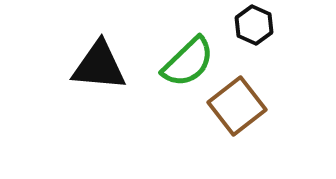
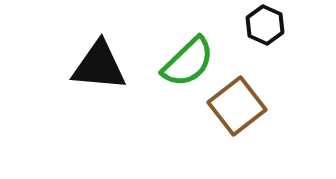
black hexagon: moved 11 px right
